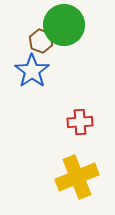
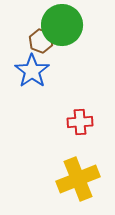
green circle: moved 2 px left
yellow cross: moved 1 px right, 2 px down
